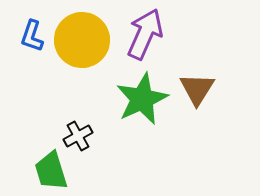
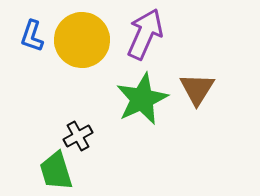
green trapezoid: moved 5 px right
